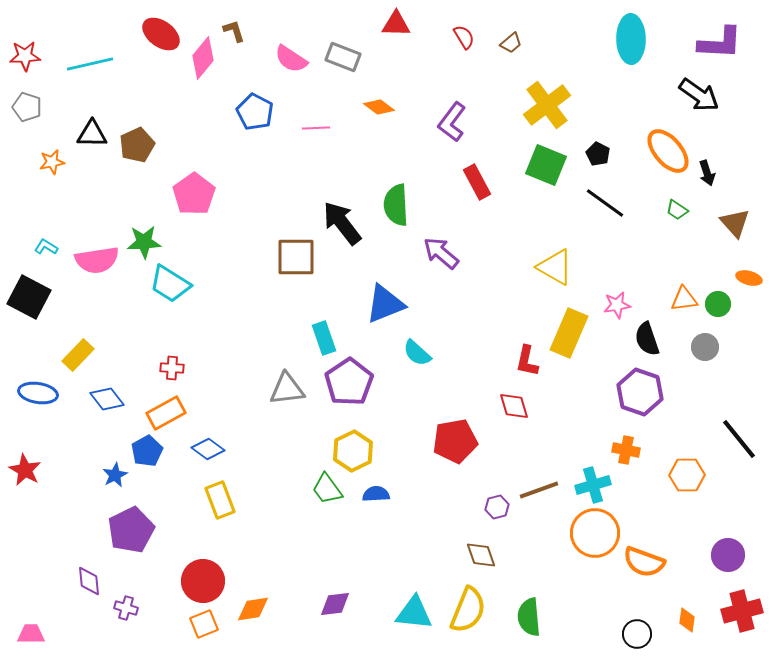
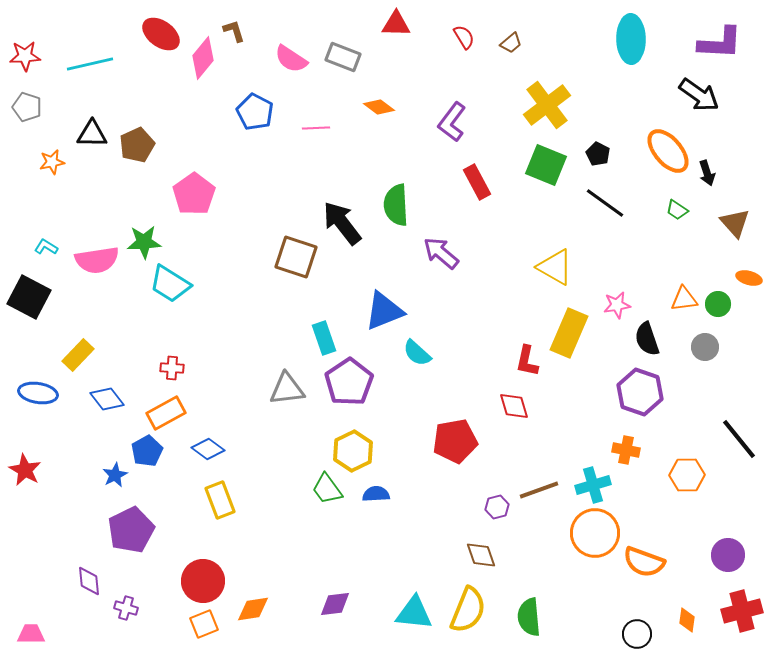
brown square at (296, 257): rotated 18 degrees clockwise
blue triangle at (385, 304): moved 1 px left, 7 px down
